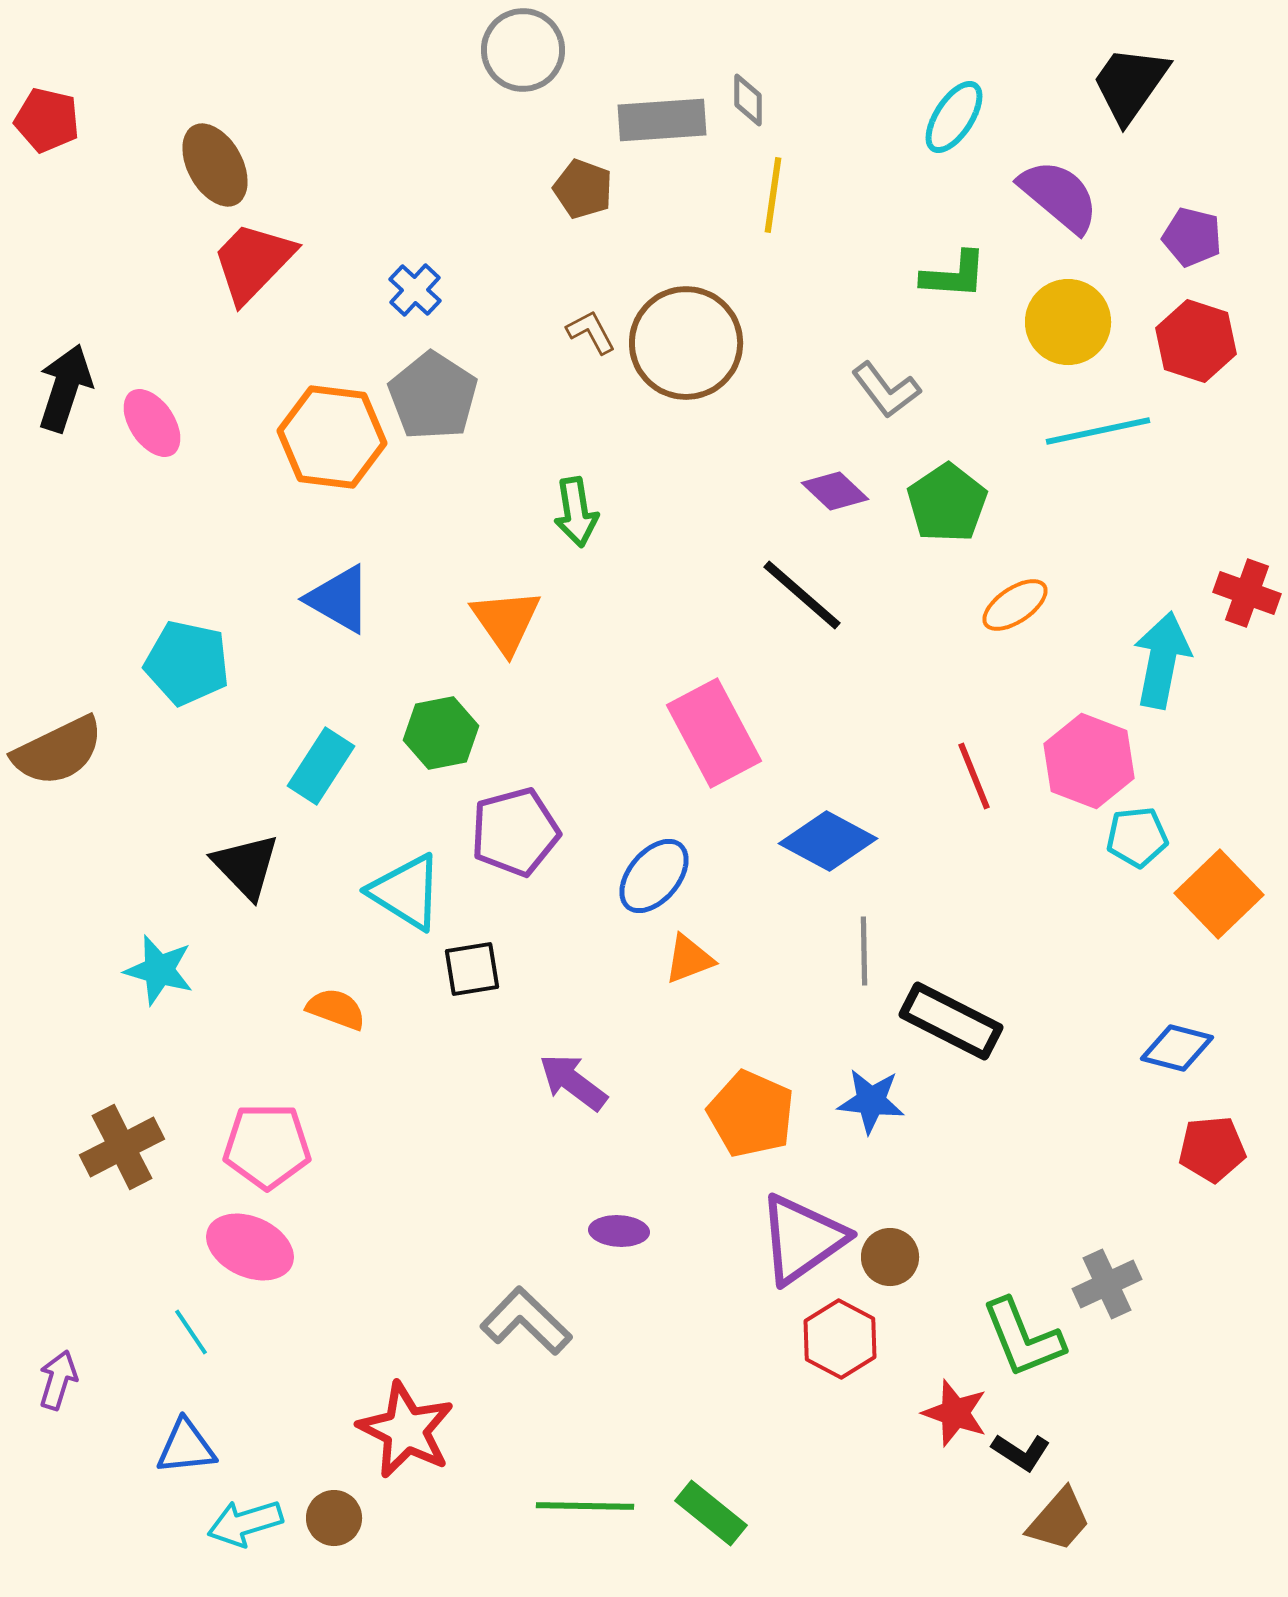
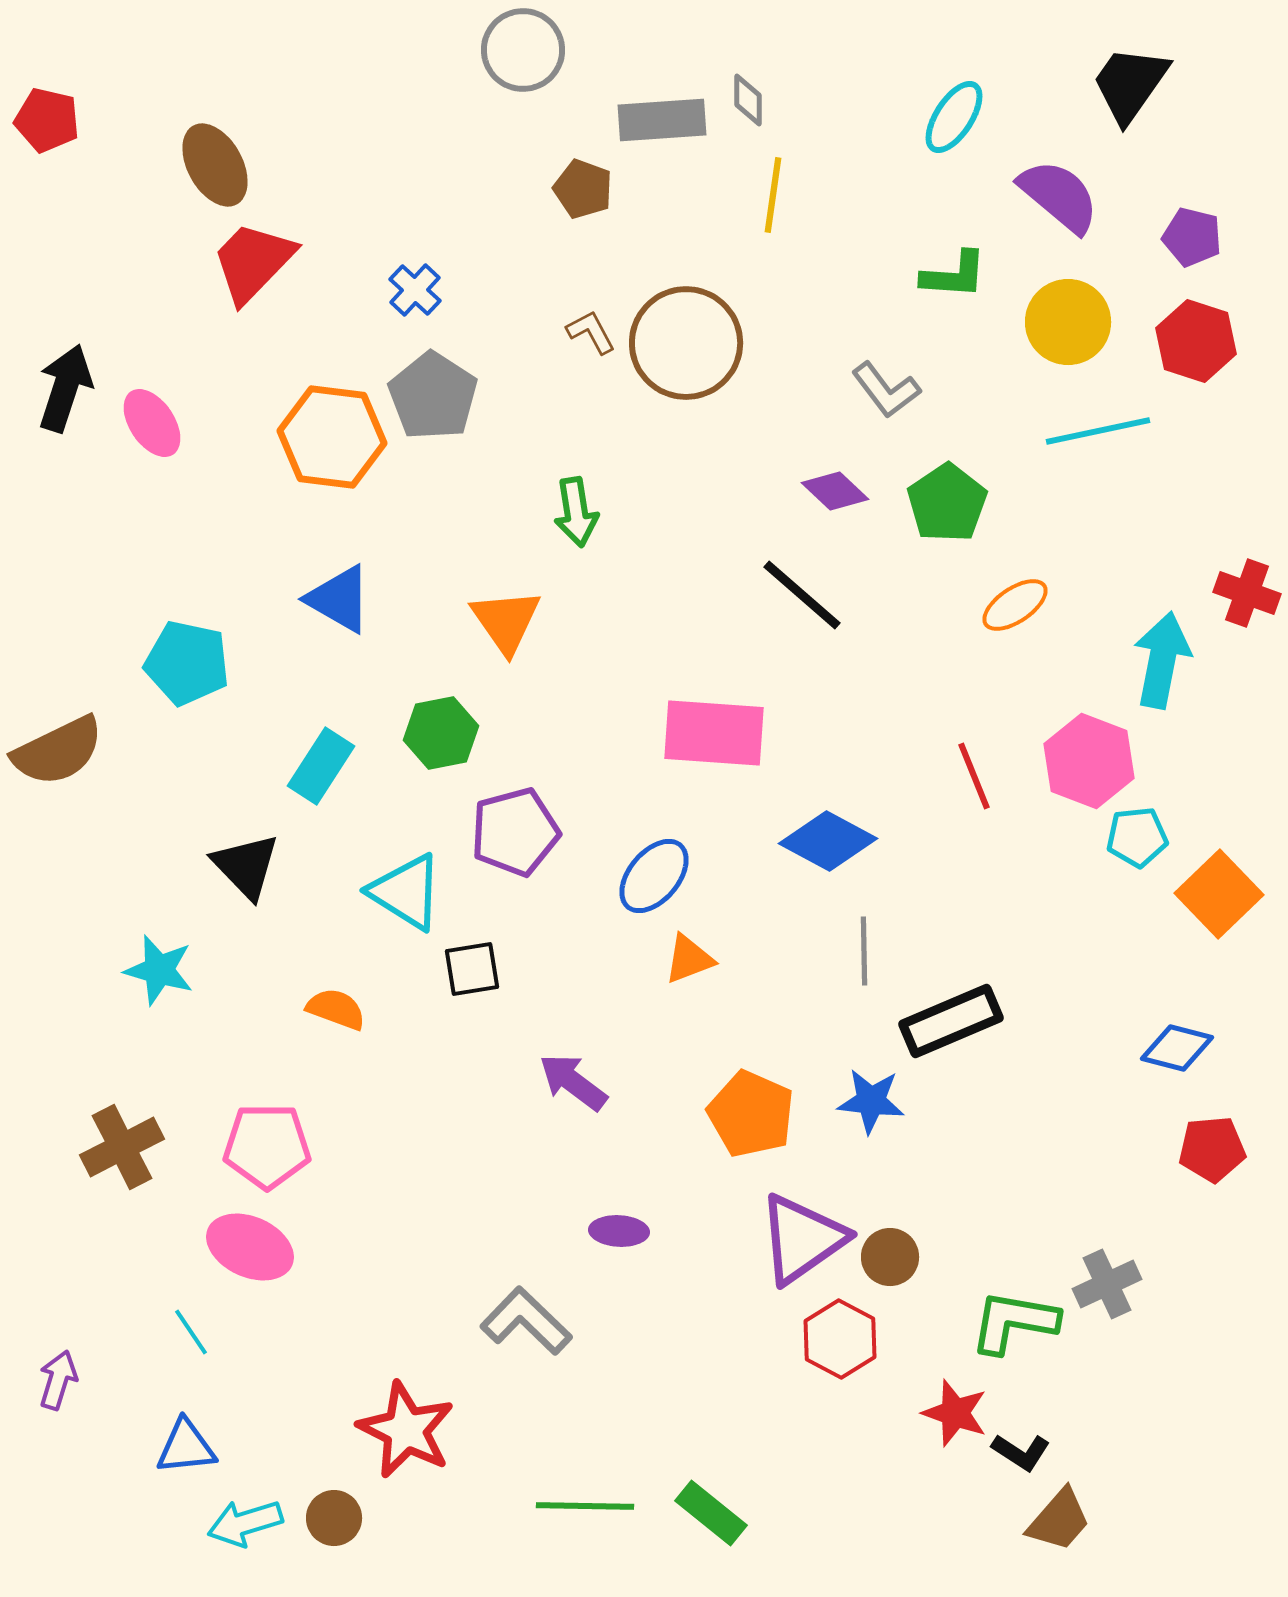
pink rectangle at (714, 733): rotated 58 degrees counterclockwise
black rectangle at (951, 1021): rotated 50 degrees counterclockwise
green L-shape at (1023, 1338): moved 9 px left, 16 px up; rotated 122 degrees clockwise
